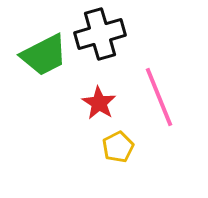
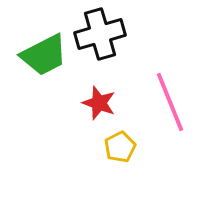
pink line: moved 11 px right, 5 px down
red star: rotated 12 degrees counterclockwise
yellow pentagon: moved 2 px right
